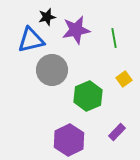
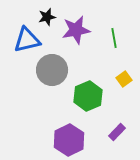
blue triangle: moved 4 px left
